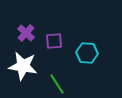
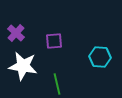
purple cross: moved 10 px left
cyan hexagon: moved 13 px right, 4 px down
green line: rotated 20 degrees clockwise
